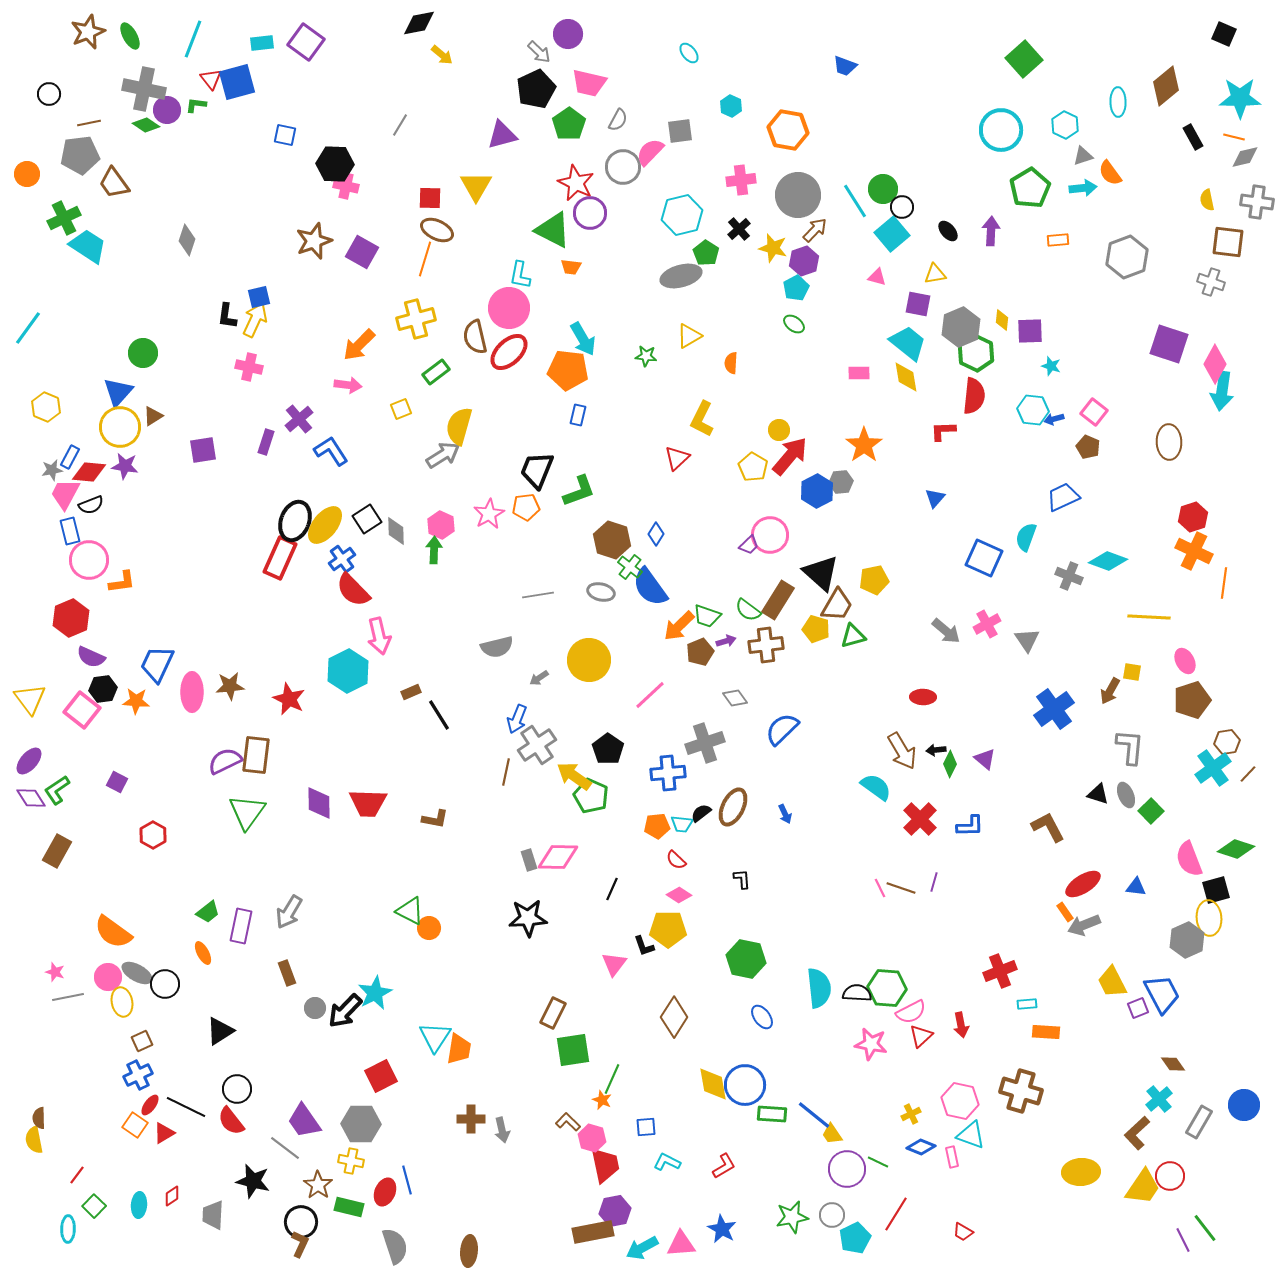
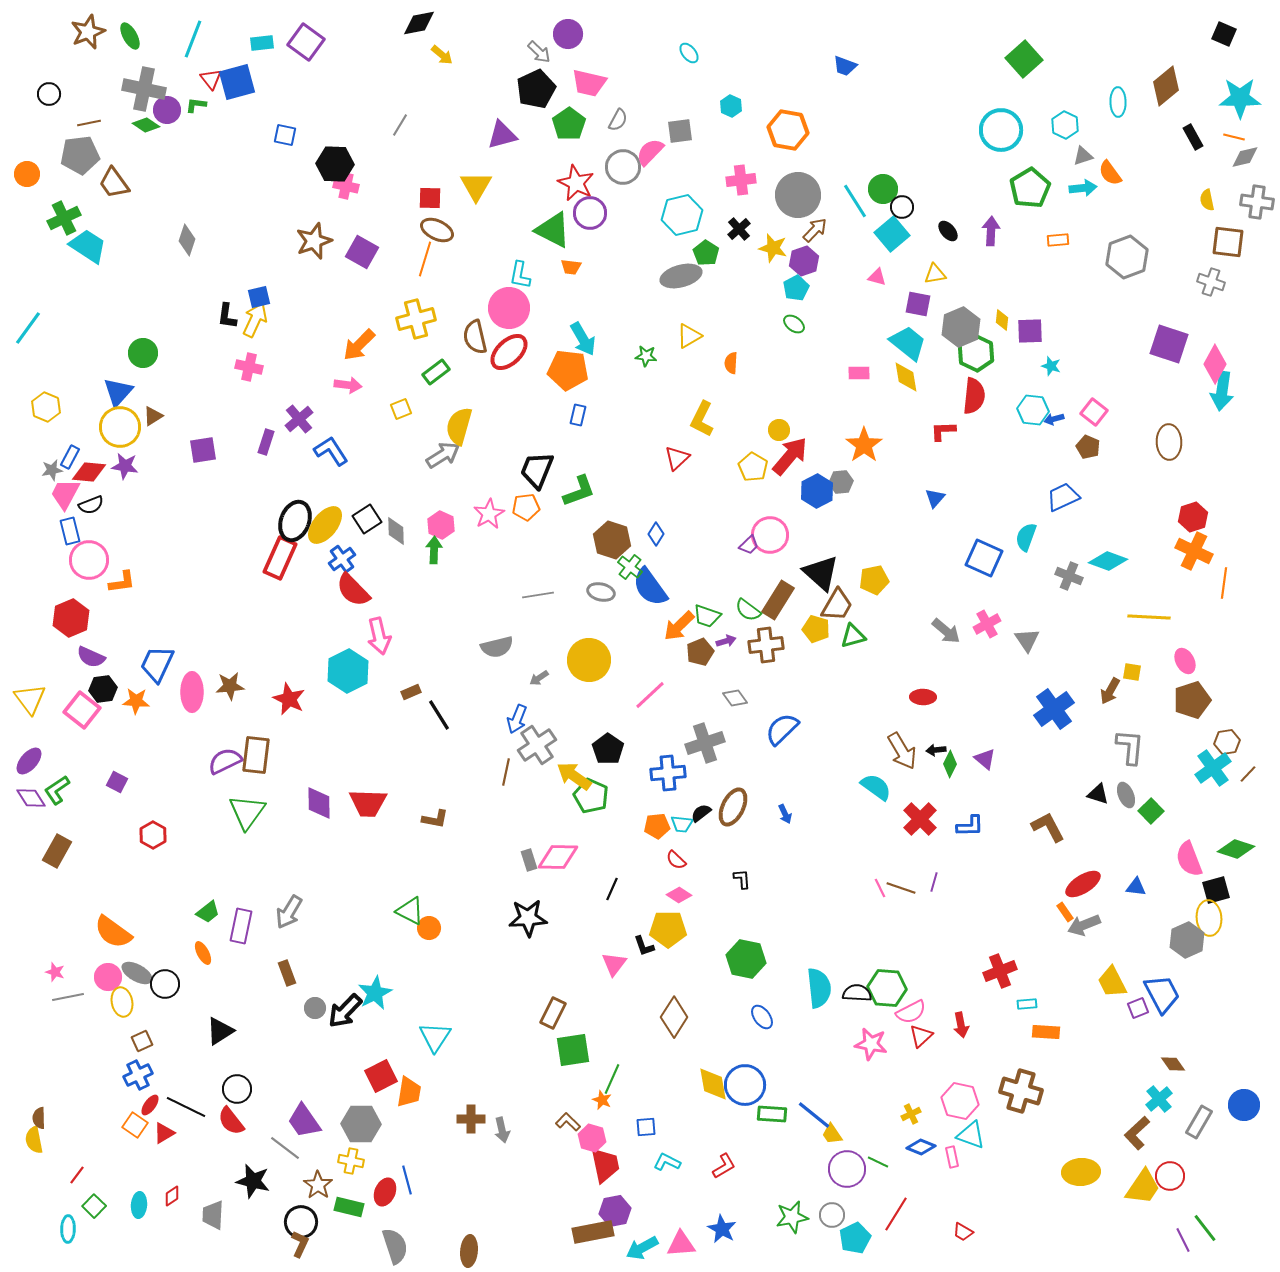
orange trapezoid at (459, 1049): moved 50 px left, 43 px down
